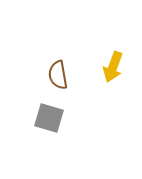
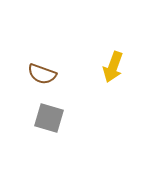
brown semicircle: moved 16 px left, 1 px up; rotated 60 degrees counterclockwise
